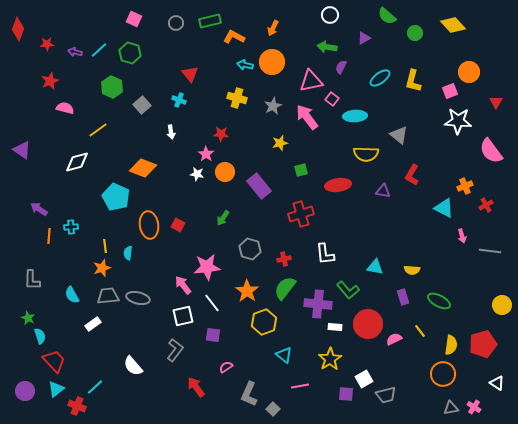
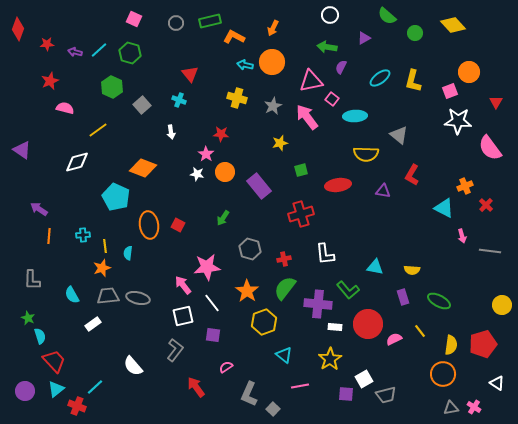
pink semicircle at (491, 151): moved 1 px left, 3 px up
red cross at (486, 205): rotated 16 degrees counterclockwise
cyan cross at (71, 227): moved 12 px right, 8 px down
